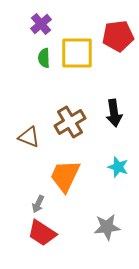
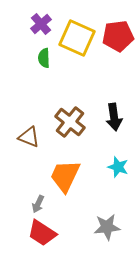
yellow square: moved 15 px up; rotated 24 degrees clockwise
black arrow: moved 4 px down
brown cross: rotated 20 degrees counterclockwise
